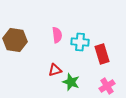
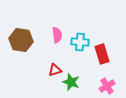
brown hexagon: moved 6 px right
